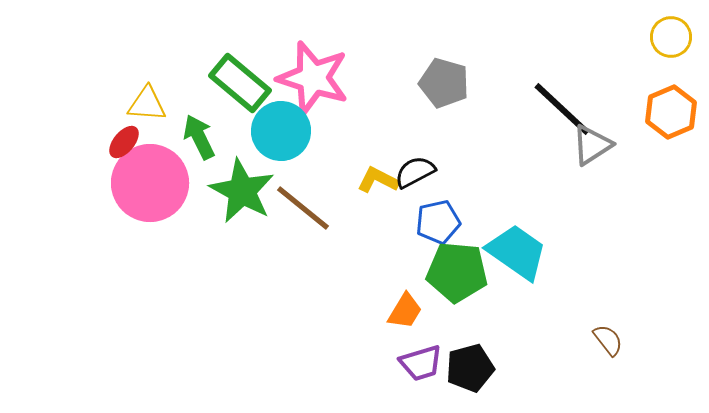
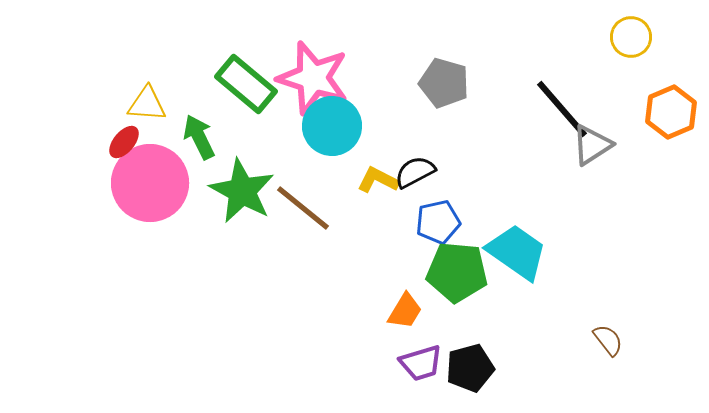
yellow circle: moved 40 px left
green rectangle: moved 6 px right, 1 px down
black line: rotated 6 degrees clockwise
cyan circle: moved 51 px right, 5 px up
